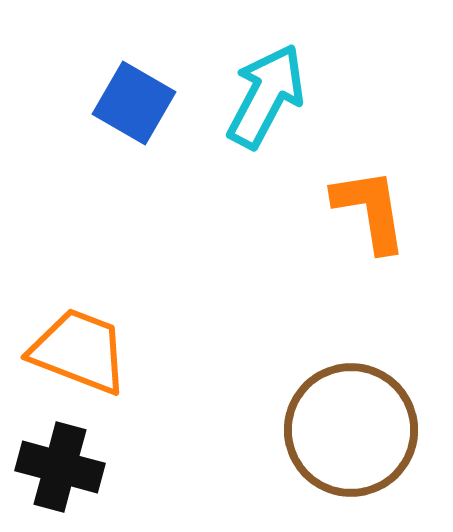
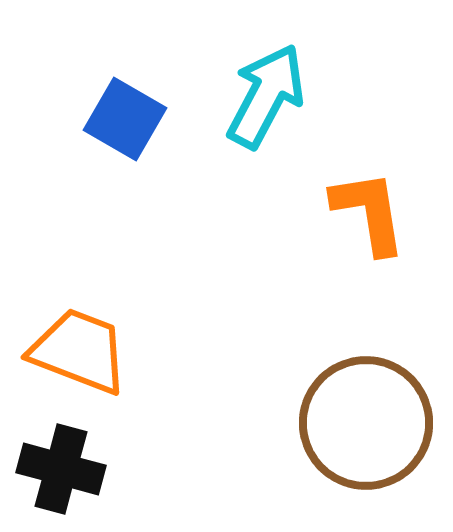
blue square: moved 9 px left, 16 px down
orange L-shape: moved 1 px left, 2 px down
brown circle: moved 15 px right, 7 px up
black cross: moved 1 px right, 2 px down
